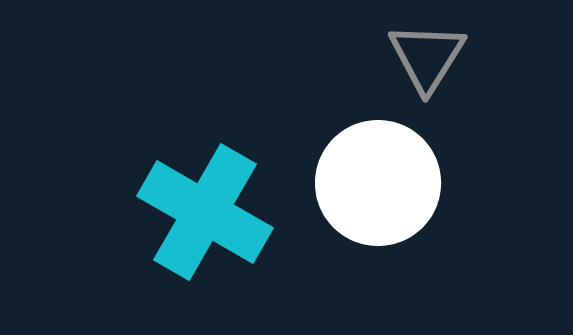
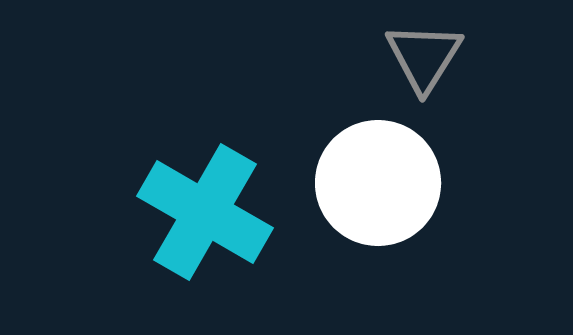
gray triangle: moved 3 px left
